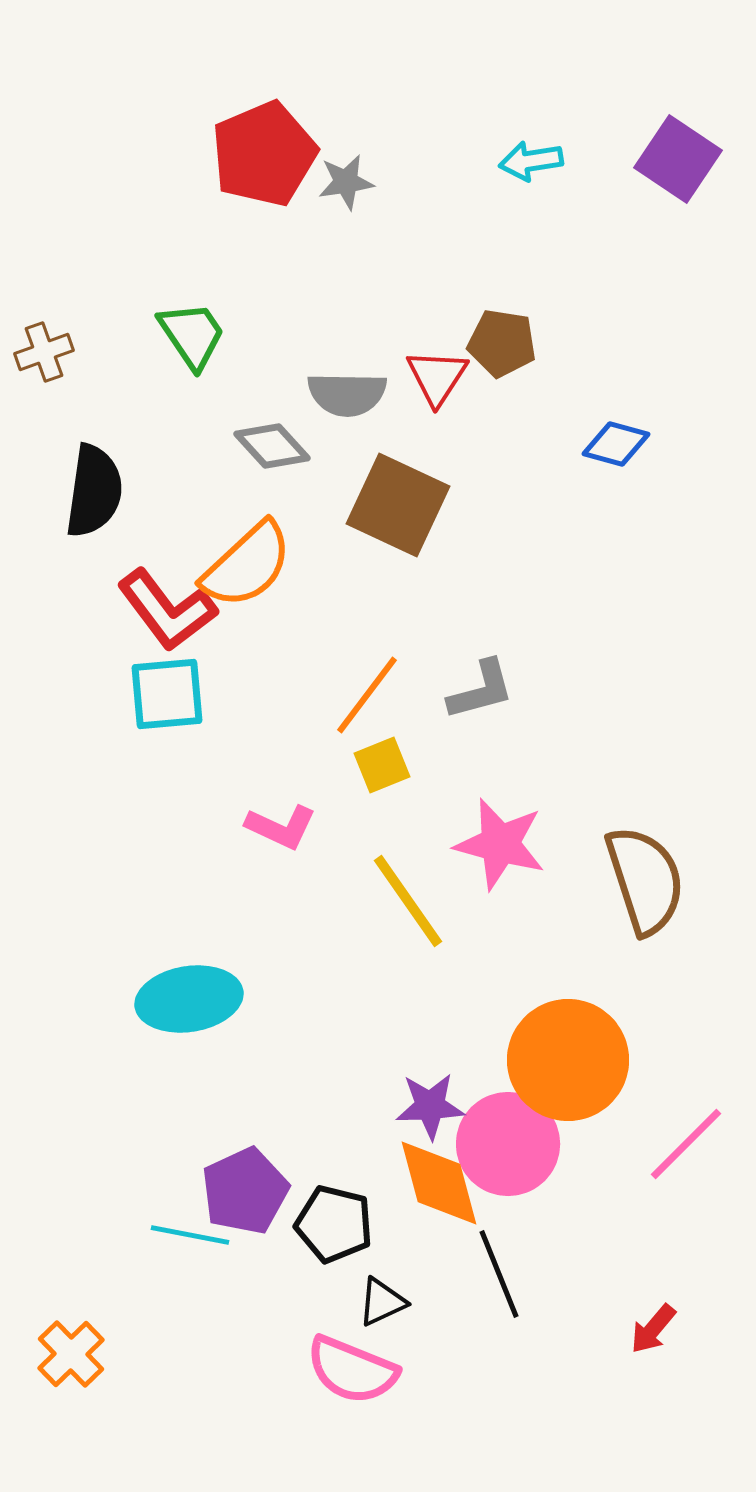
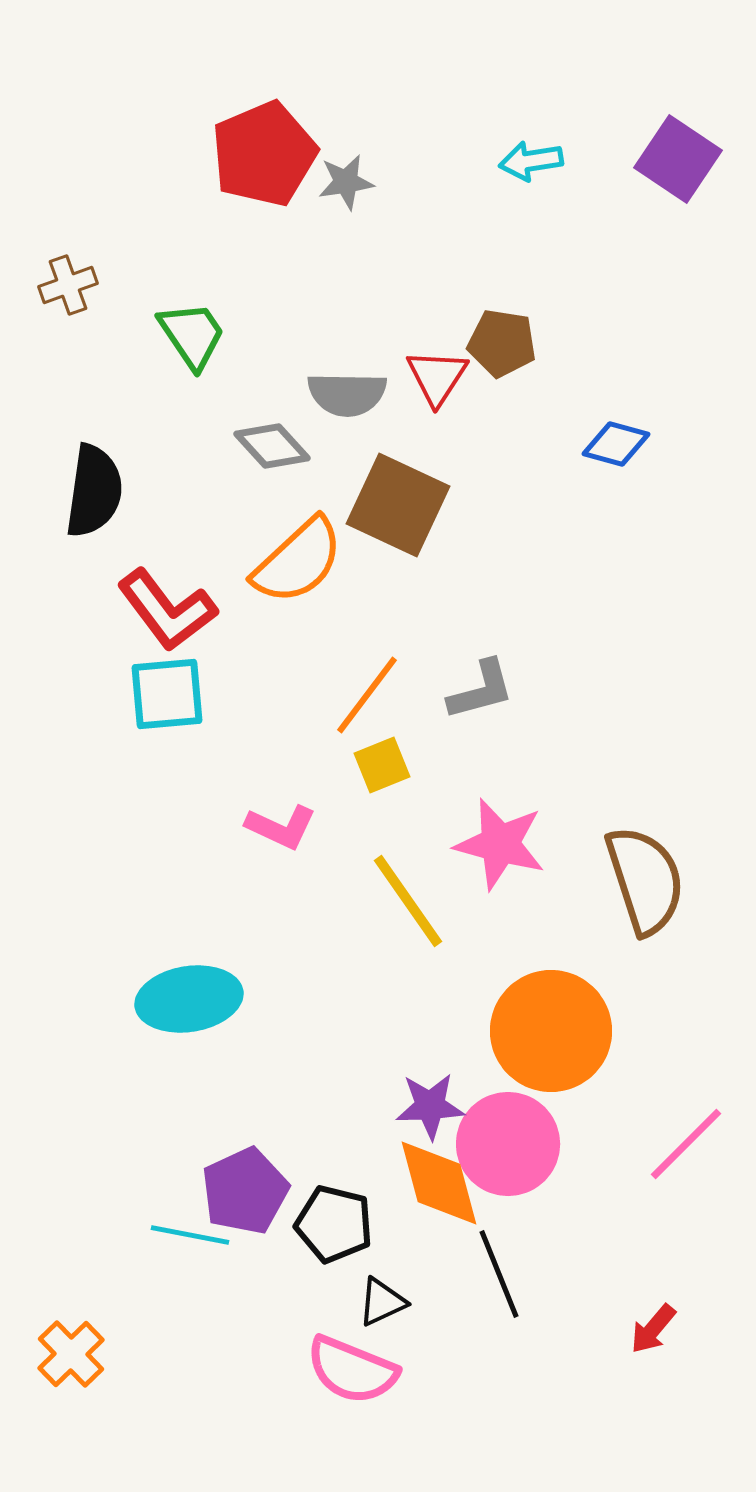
brown cross: moved 24 px right, 67 px up
orange semicircle: moved 51 px right, 4 px up
orange circle: moved 17 px left, 29 px up
